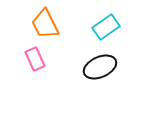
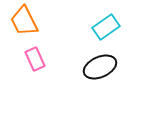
orange trapezoid: moved 21 px left, 3 px up
